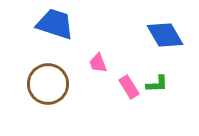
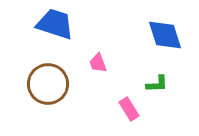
blue diamond: rotated 12 degrees clockwise
pink rectangle: moved 22 px down
